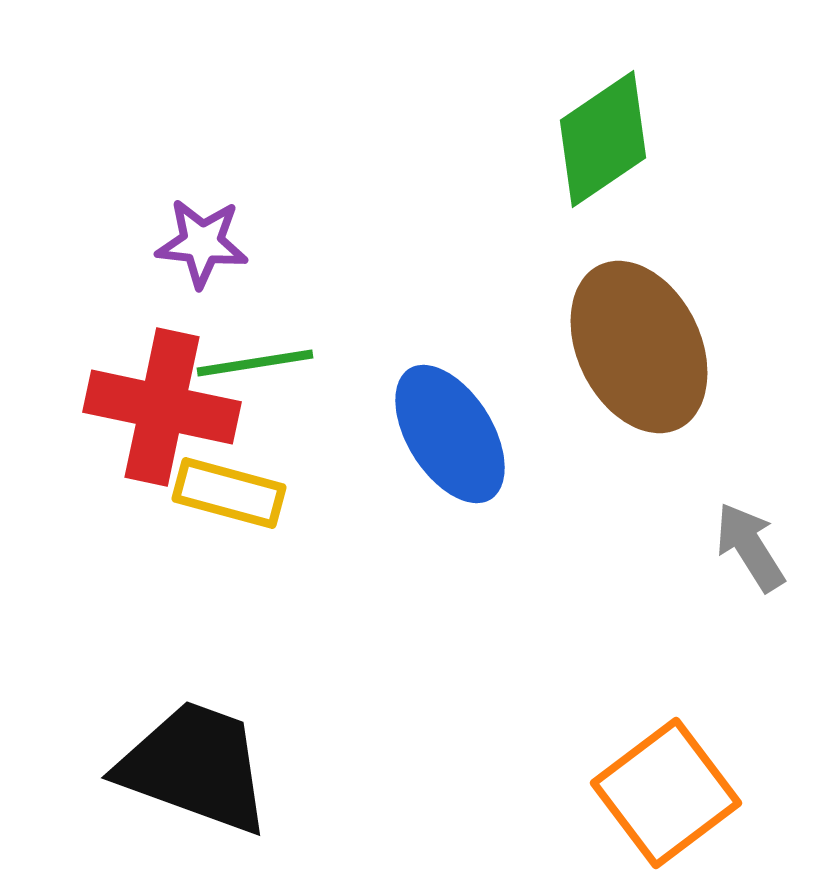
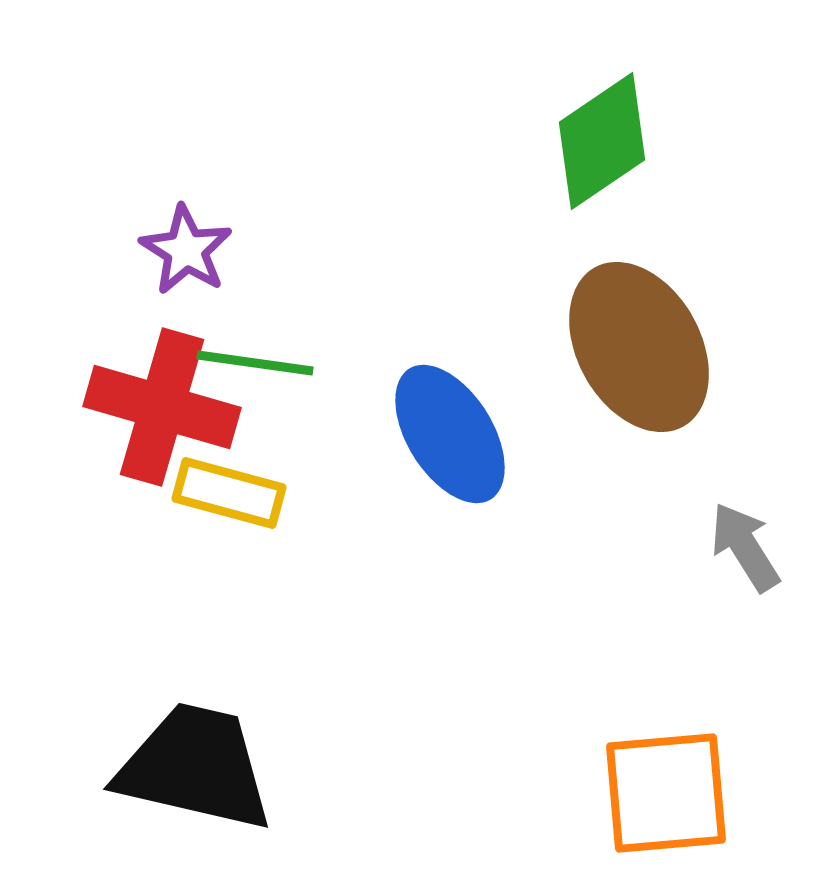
green diamond: moved 1 px left, 2 px down
purple star: moved 16 px left, 7 px down; rotated 26 degrees clockwise
brown ellipse: rotated 3 degrees counterclockwise
green line: rotated 17 degrees clockwise
red cross: rotated 4 degrees clockwise
gray arrow: moved 5 px left
black trapezoid: rotated 7 degrees counterclockwise
orange square: rotated 32 degrees clockwise
